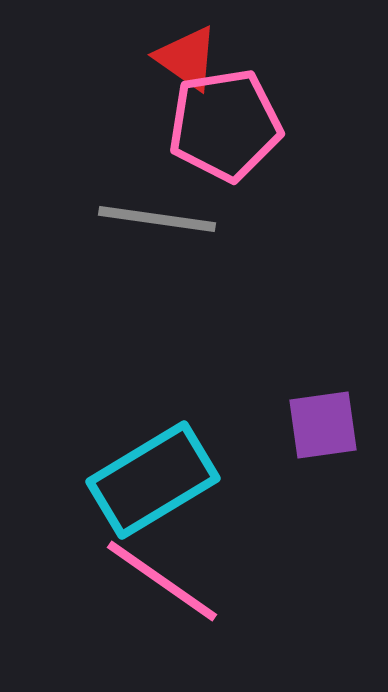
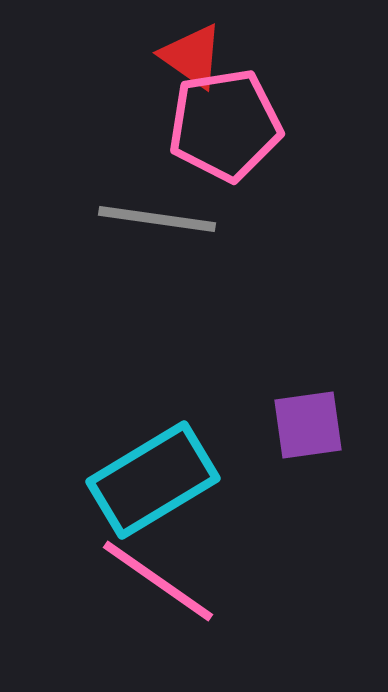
red triangle: moved 5 px right, 2 px up
purple square: moved 15 px left
pink line: moved 4 px left
